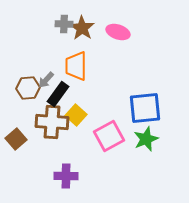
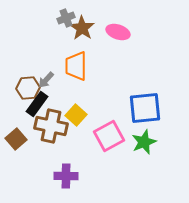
gray cross: moved 2 px right, 6 px up; rotated 24 degrees counterclockwise
black rectangle: moved 21 px left, 10 px down
brown cross: moved 1 px left, 4 px down; rotated 8 degrees clockwise
green star: moved 2 px left, 3 px down
